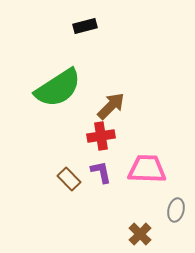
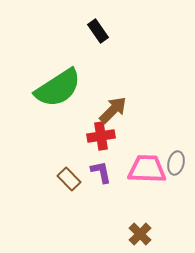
black rectangle: moved 13 px right, 5 px down; rotated 70 degrees clockwise
brown arrow: moved 2 px right, 4 px down
gray ellipse: moved 47 px up
